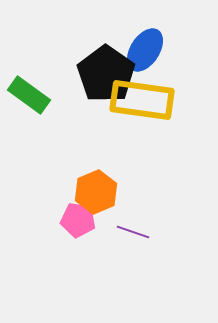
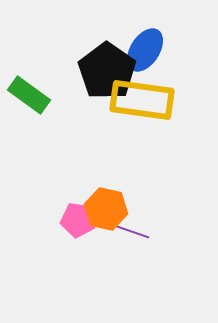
black pentagon: moved 1 px right, 3 px up
orange hexagon: moved 10 px right, 17 px down; rotated 24 degrees counterclockwise
